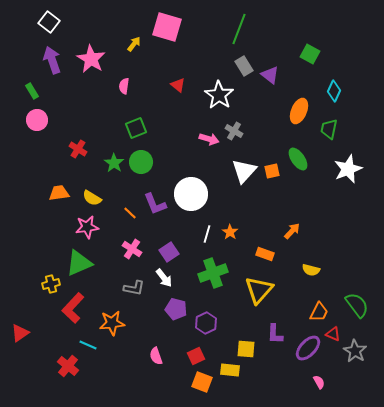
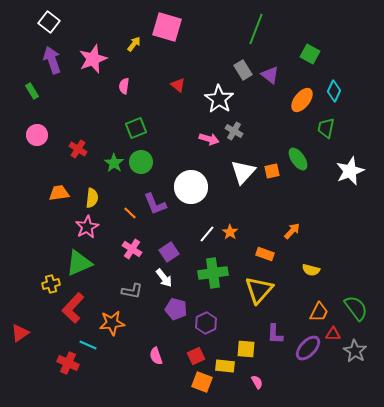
green line at (239, 29): moved 17 px right
pink star at (91, 59): moved 2 px right; rotated 20 degrees clockwise
gray rectangle at (244, 66): moved 1 px left, 4 px down
white star at (219, 95): moved 4 px down
orange ellipse at (299, 111): moved 3 px right, 11 px up; rotated 15 degrees clockwise
pink circle at (37, 120): moved 15 px down
green trapezoid at (329, 129): moved 3 px left, 1 px up
white star at (348, 169): moved 2 px right, 2 px down
white triangle at (244, 171): moved 1 px left, 1 px down
white circle at (191, 194): moved 7 px up
yellow semicircle at (92, 198): rotated 114 degrees counterclockwise
pink star at (87, 227): rotated 20 degrees counterclockwise
white line at (207, 234): rotated 24 degrees clockwise
green cross at (213, 273): rotated 12 degrees clockwise
gray L-shape at (134, 288): moved 2 px left, 3 px down
green semicircle at (357, 305): moved 1 px left, 3 px down
red triangle at (333, 334): rotated 21 degrees counterclockwise
red cross at (68, 366): moved 3 px up; rotated 15 degrees counterclockwise
yellow rectangle at (230, 370): moved 5 px left, 4 px up
pink semicircle at (319, 382): moved 62 px left
